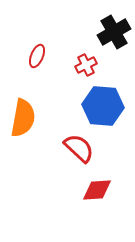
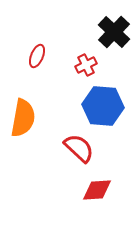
black cross: rotated 16 degrees counterclockwise
